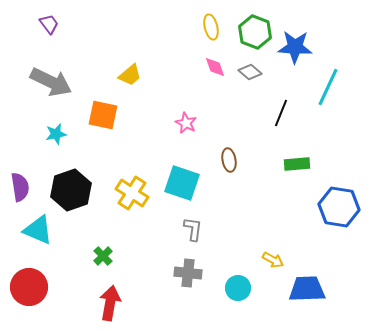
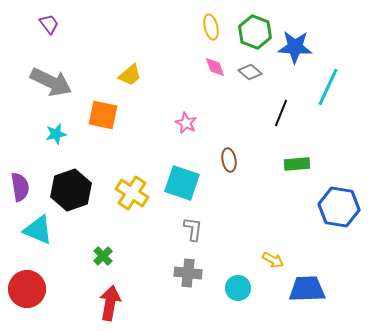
red circle: moved 2 px left, 2 px down
